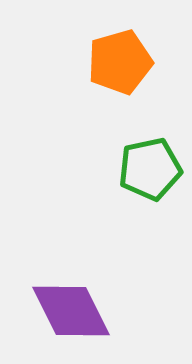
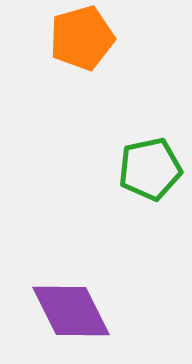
orange pentagon: moved 38 px left, 24 px up
